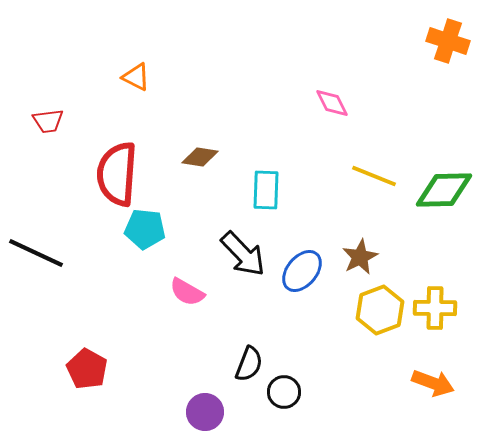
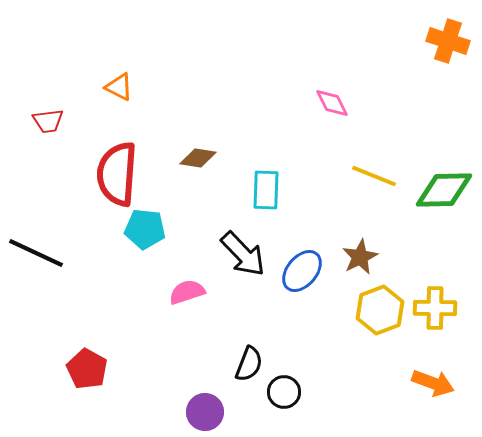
orange triangle: moved 17 px left, 10 px down
brown diamond: moved 2 px left, 1 px down
pink semicircle: rotated 132 degrees clockwise
